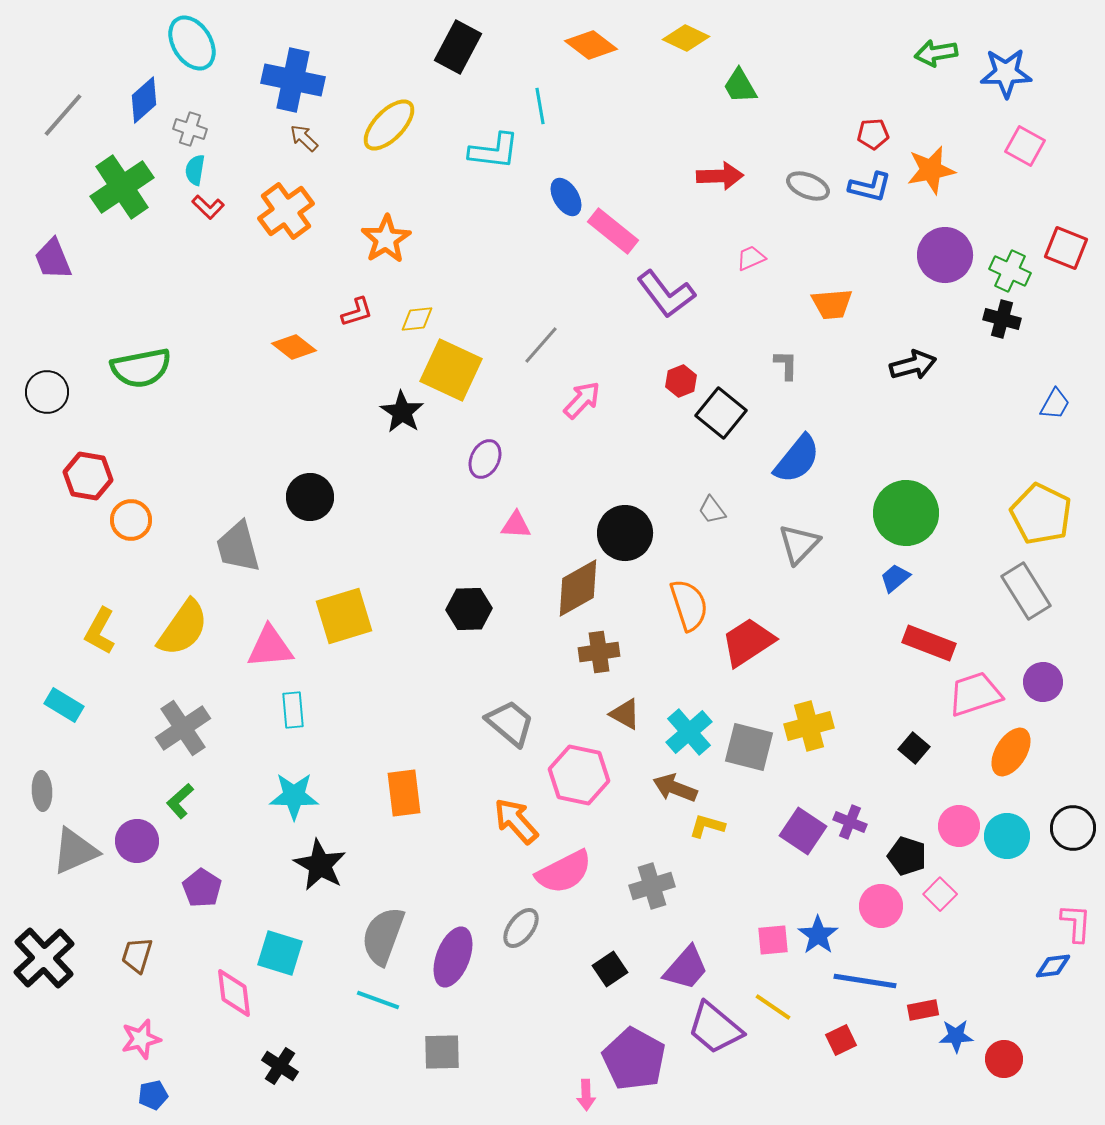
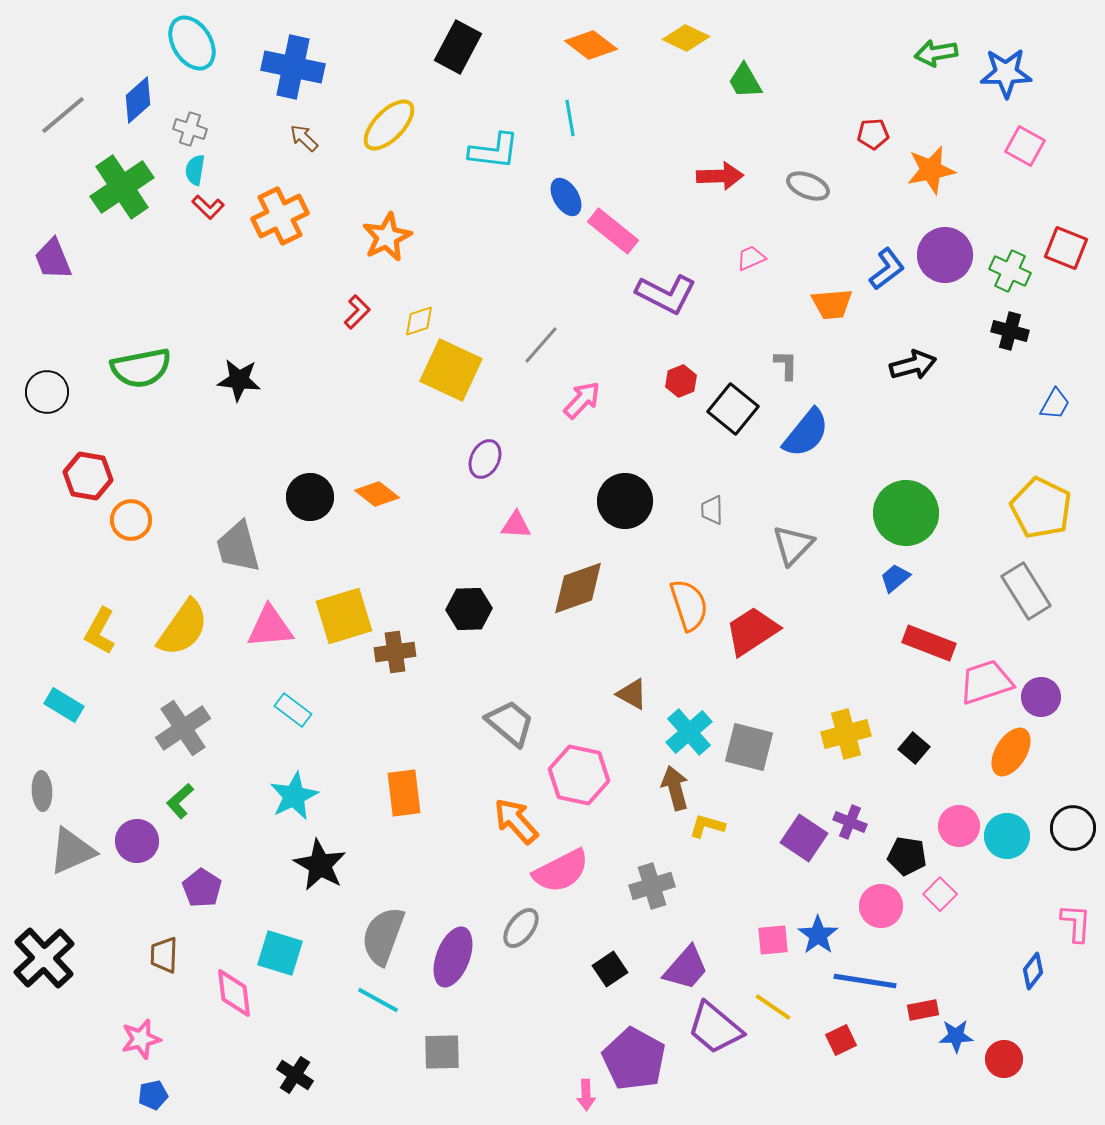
blue cross at (293, 80): moved 13 px up
green trapezoid at (740, 86): moved 5 px right, 5 px up
blue diamond at (144, 100): moved 6 px left
cyan line at (540, 106): moved 30 px right, 12 px down
gray line at (63, 115): rotated 9 degrees clockwise
blue L-shape at (870, 187): moved 17 px right, 82 px down; rotated 51 degrees counterclockwise
orange cross at (286, 211): moved 6 px left, 5 px down; rotated 10 degrees clockwise
orange star at (386, 239): moved 1 px right, 2 px up; rotated 6 degrees clockwise
purple L-shape at (666, 294): rotated 26 degrees counterclockwise
red L-shape at (357, 312): rotated 28 degrees counterclockwise
yellow diamond at (417, 319): moved 2 px right, 2 px down; rotated 12 degrees counterclockwise
black cross at (1002, 319): moved 8 px right, 12 px down
orange diamond at (294, 347): moved 83 px right, 147 px down
black star at (402, 412): moved 163 px left, 32 px up; rotated 27 degrees counterclockwise
black square at (721, 413): moved 12 px right, 4 px up
blue semicircle at (797, 459): moved 9 px right, 26 px up
gray trapezoid at (712, 510): rotated 36 degrees clockwise
yellow pentagon at (1041, 514): moved 6 px up
black circle at (625, 533): moved 32 px up
gray triangle at (799, 544): moved 6 px left, 1 px down
brown diamond at (578, 588): rotated 10 degrees clockwise
red trapezoid at (748, 642): moved 4 px right, 11 px up
pink triangle at (270, 647): moved 20 px up
brown cross at (599, 652): moved 204 px left
purple circle at (1043, 682): moved 2 px left, 15 px down
pink trapezoid at (975, 694): moved 11 px right, 12 px up
cyan rectangle at (293, 710): rotated 48 degrees counterclockwise
brown triangle at (625, 714): moved 7 px right, 20 px up
yellow cross at (809, 726): moved 37 px right, 8 px down
brown arrow at (675, 788): rotated 54 degrees clockwise
cyan star at (294, 796): rotated 27 degrees counterclockwise
purple square at (803, 831): moved 1 px right, 7 px down
gray triangle at (75, 851): moved 3 px left
black pentagon at (907, 856): rotated 9 degrees counterclockwise
pink semicircle at (564, 872): moved 3 px left, 1 px up
brown trapezoid at (137, 955): moved 27 px right; rotated 15 degrees counterclockwise
blue diamond at (1053, 966): moved 20 px left, 5 px down; rotated 45 degrees counterclockwise
cyan line at (378, 1000): rotated 9 degrees clockwise
black cross at (280, 1066): moved 15 px right, 9 px down
